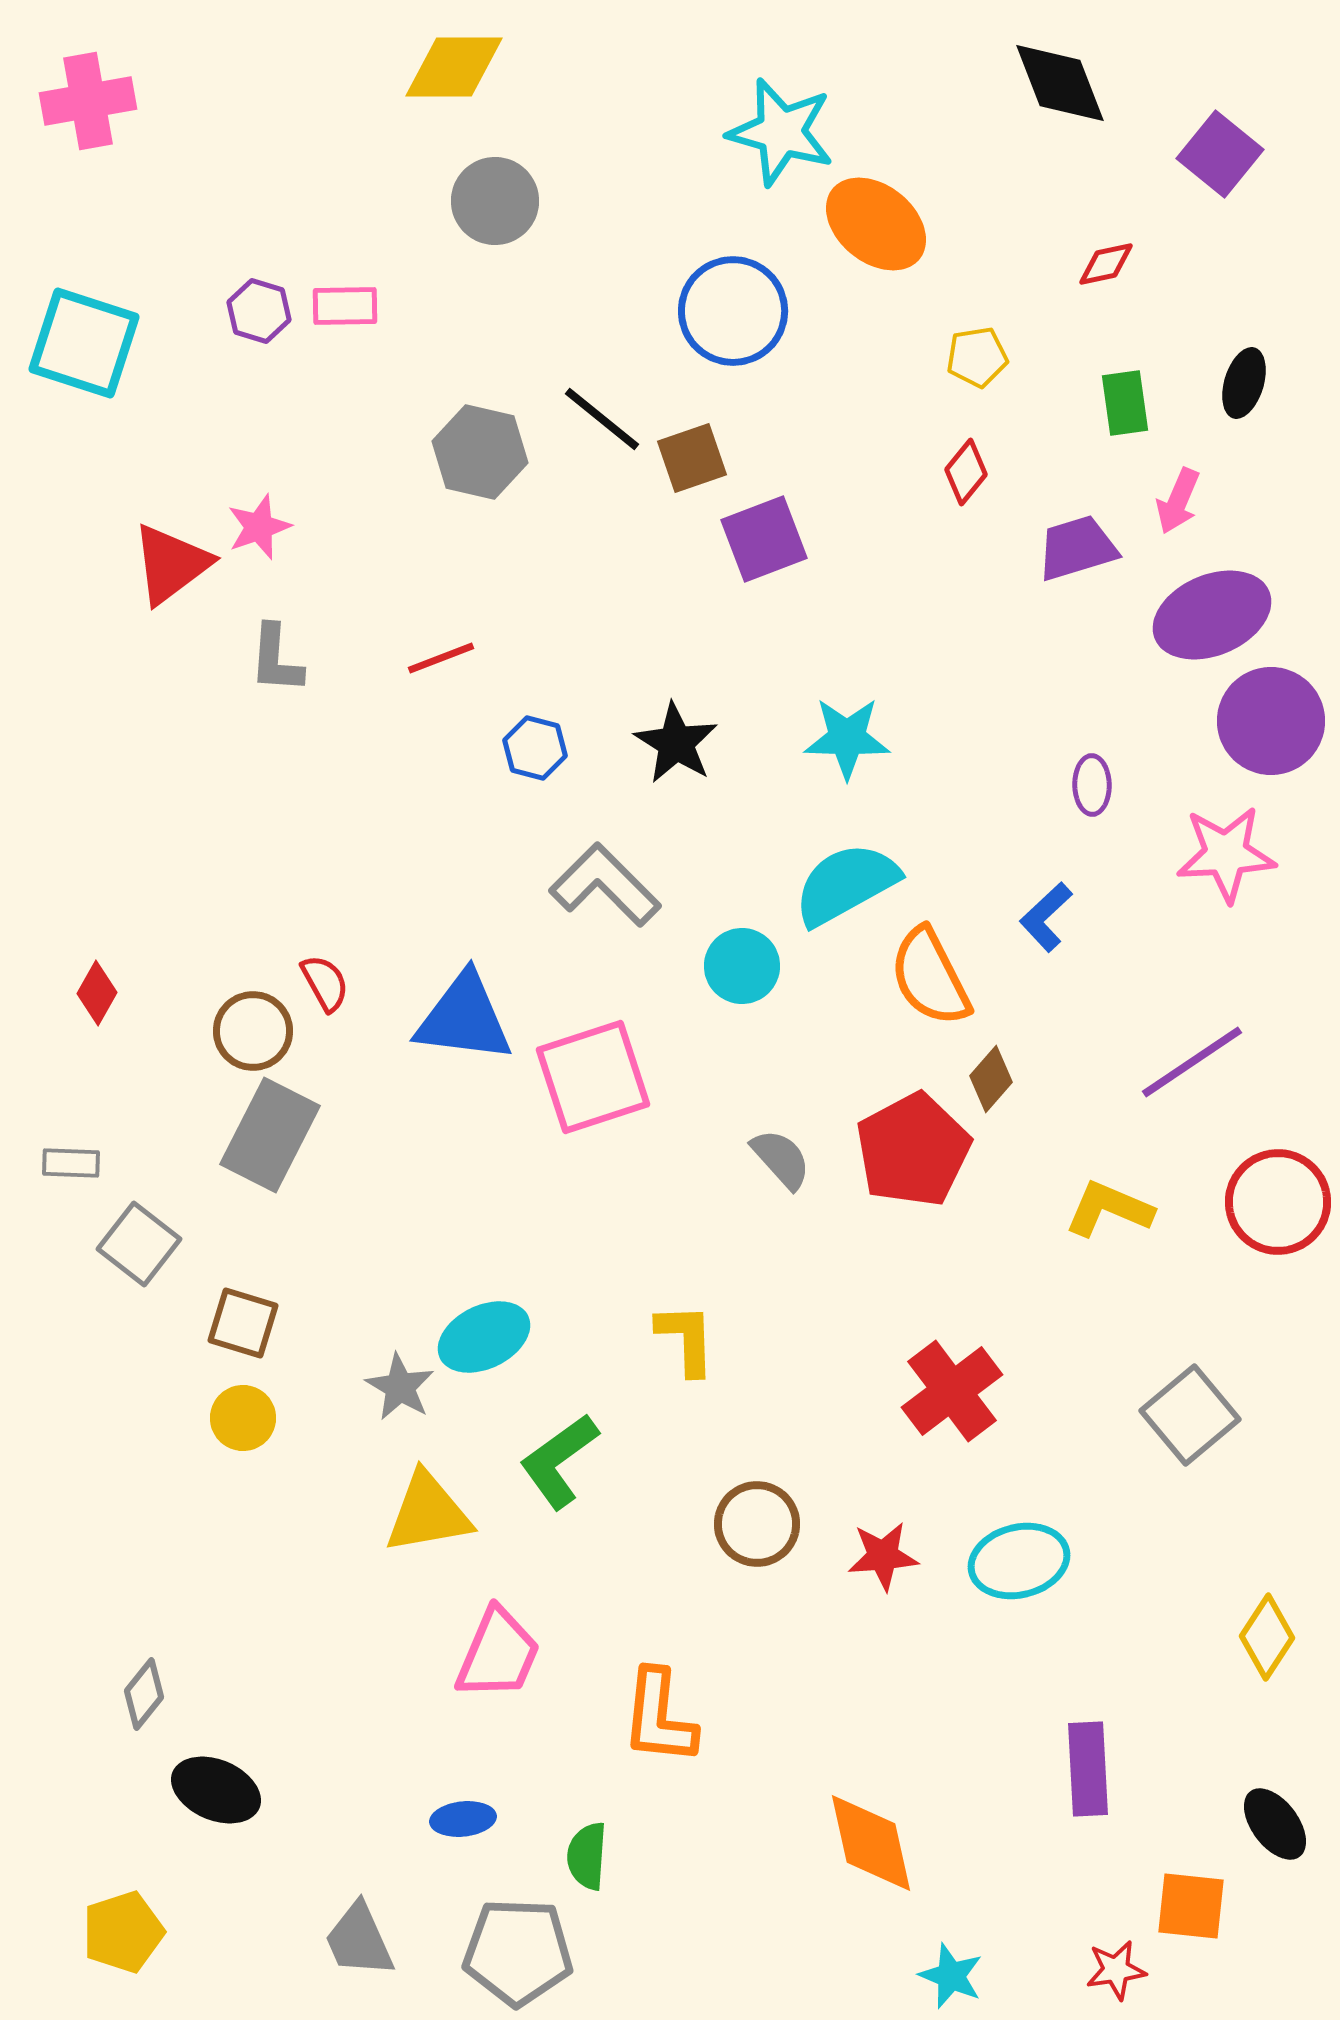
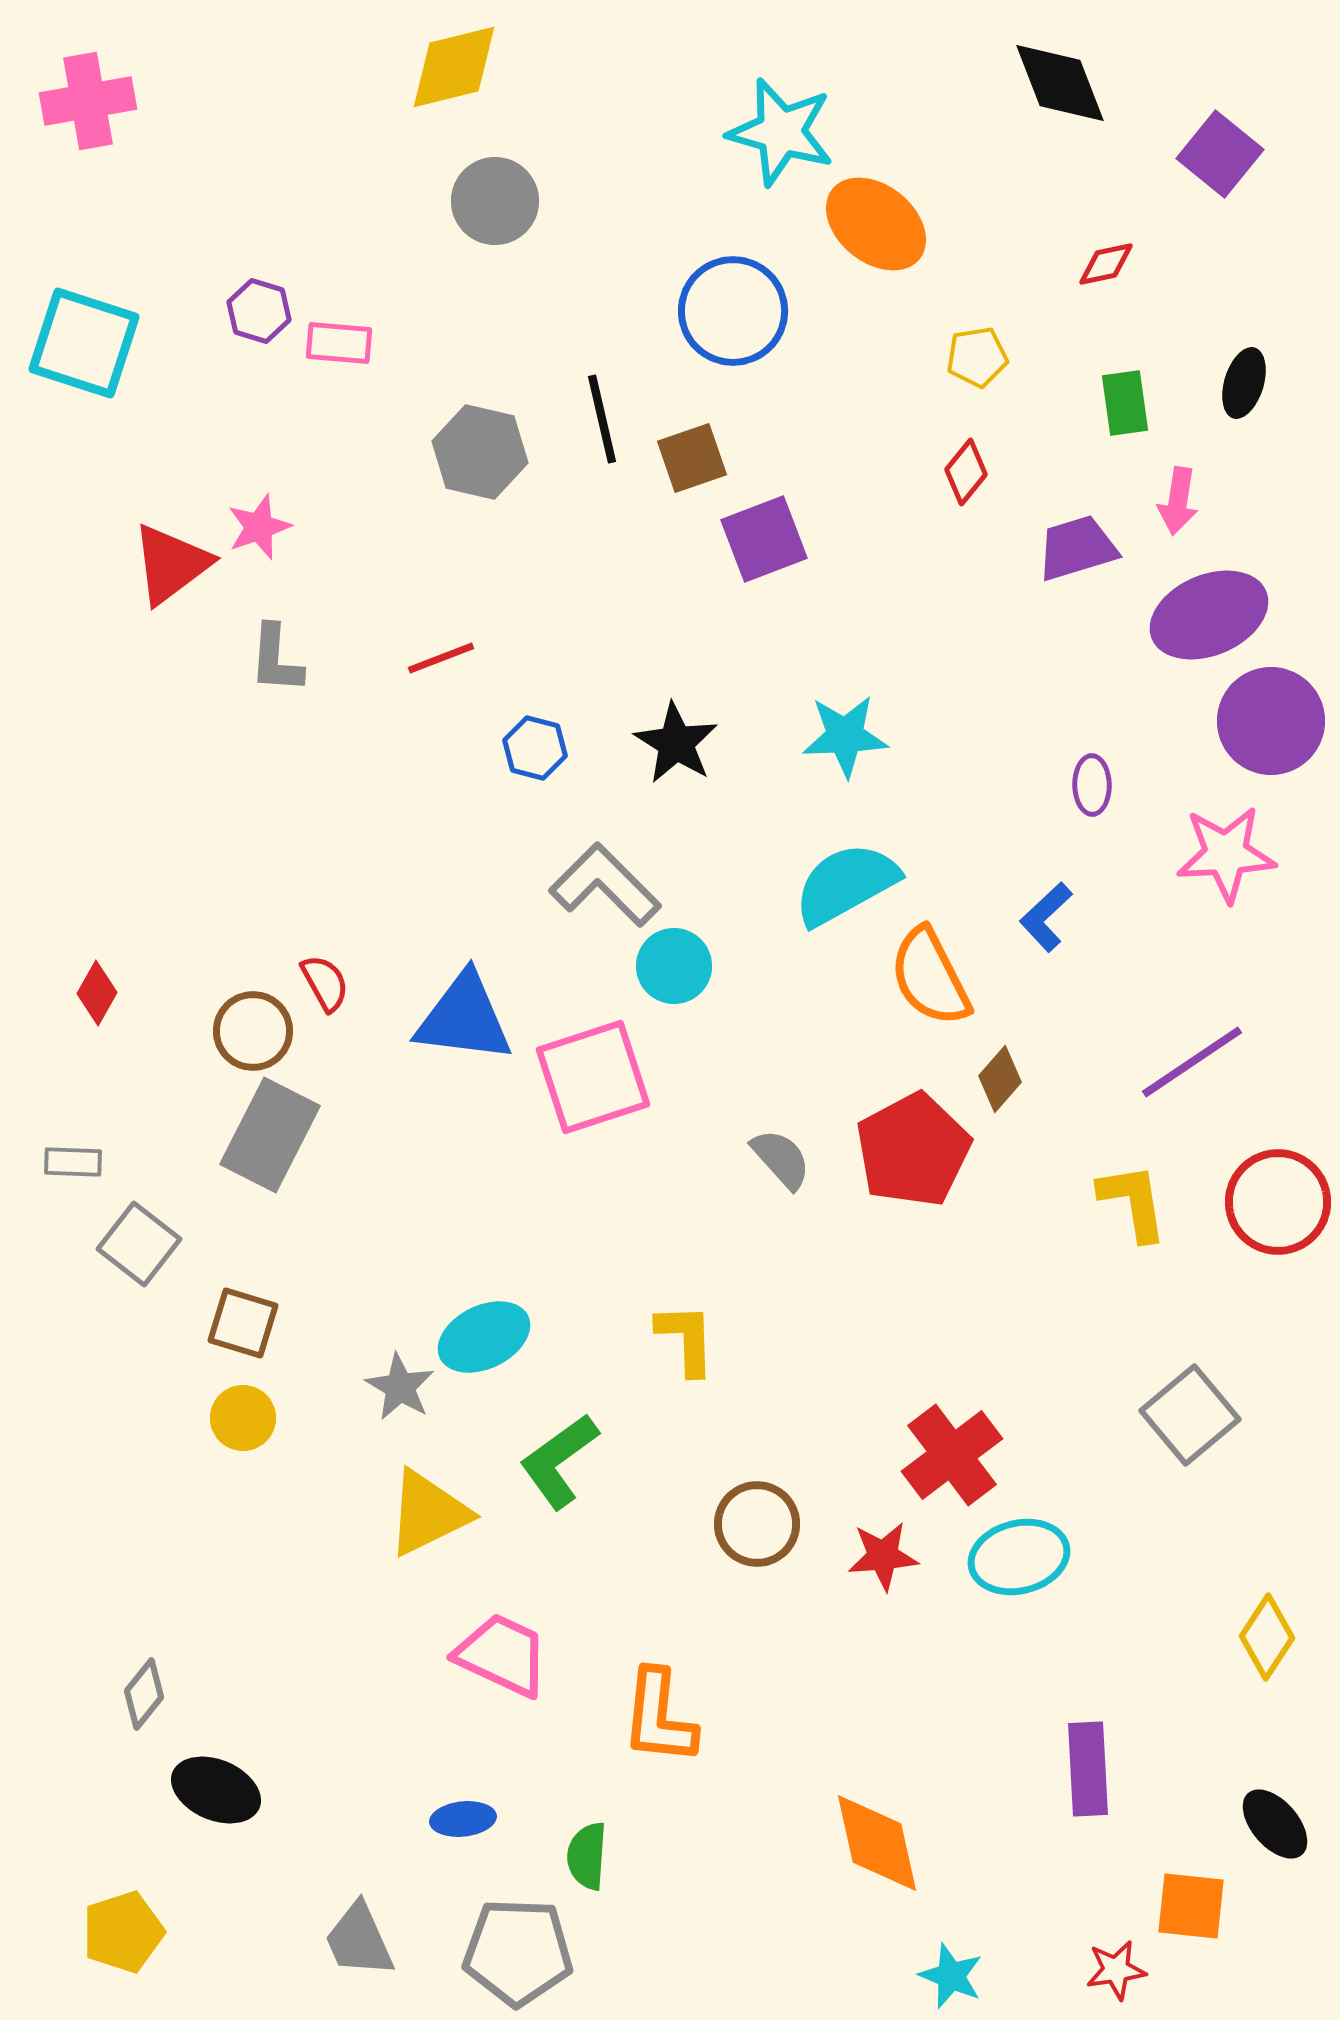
yellow diamond at (454, 67): rotated 14 degrees counterclockwise
pink rectangle at (345, 306): moved 6 px left, 37 px down; rotated 6 degrees clockwise
black line at (602, 419): rotated 38 degrees clockwise
pink arrow at (1178, 501): rotated 14 degrees counterclockwise
purple ellipse at (1212, 615): moved 3 px left
cyan star at (847, 738): moved 2 px left, 2 px up; rotated 4 degrees counterclockwise
cyan circle at (742, 966): moved 68 px left
brown diamond at (991, 1079): moved 9 px right
gray rectangle at (71, 1163): moved 2 px right, 1 px up
yellow L-shape at (1109, 1209): moved 24 px right, 7 px up; rotated 58 degrees clockwise
red cross at (952, 1391): moved 64 px down
yellow triangle at (428, 1513): rotated 16 degrees counterclockwise
cyan ellipse at (1019, 1561): moved 4 px up
pink trapezoid at (498, 1654): moved 4 px right, 1 px down; rotated 88 degrees counterclockwise
black ellipse at (1275, 1824): rotated 4 degrees counterclockwise
orange diamond at (871, 1843): moved 6 px right
